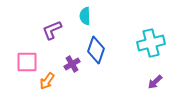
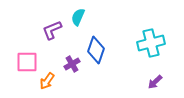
cyan semicircle: moved 7 px left, 1 px down; rotated 24 degrees clockwise
